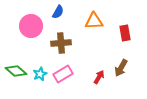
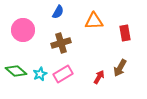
pink circle: moved 8 px left, 4 px down
brown cross: rotated 12 degrees counterclockwise
brown arrow: moved 1 px left
